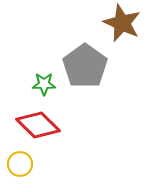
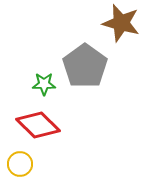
brown star: moved 1 px left; rotated 9 degrees counterclockwise
